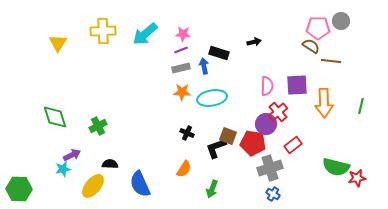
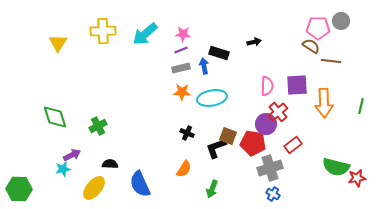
yellow ellipse: moved 1 px right, 2 px down
